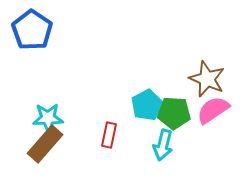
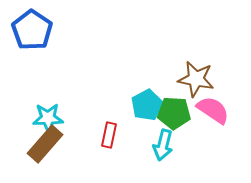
brown star: moved 11 px left; rotated 12 degrees counterclockwise
pink semicircle: rotated 68 degrees clockwise
